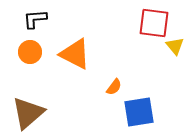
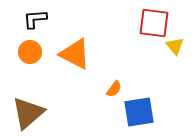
orange semicircle: moved 2 px down
